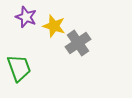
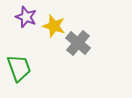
gray cross: rotated 15 degrees counterclockwise
